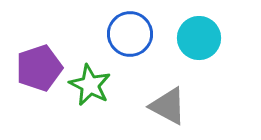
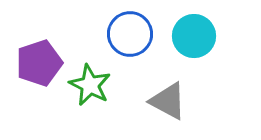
cyan circle: moved 5 px left, 2 px up
purple pentagon: moved 5 px up
gray triangle: moved 5 px up
